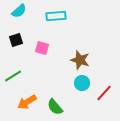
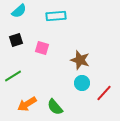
orange arrow: moved 2 px down
